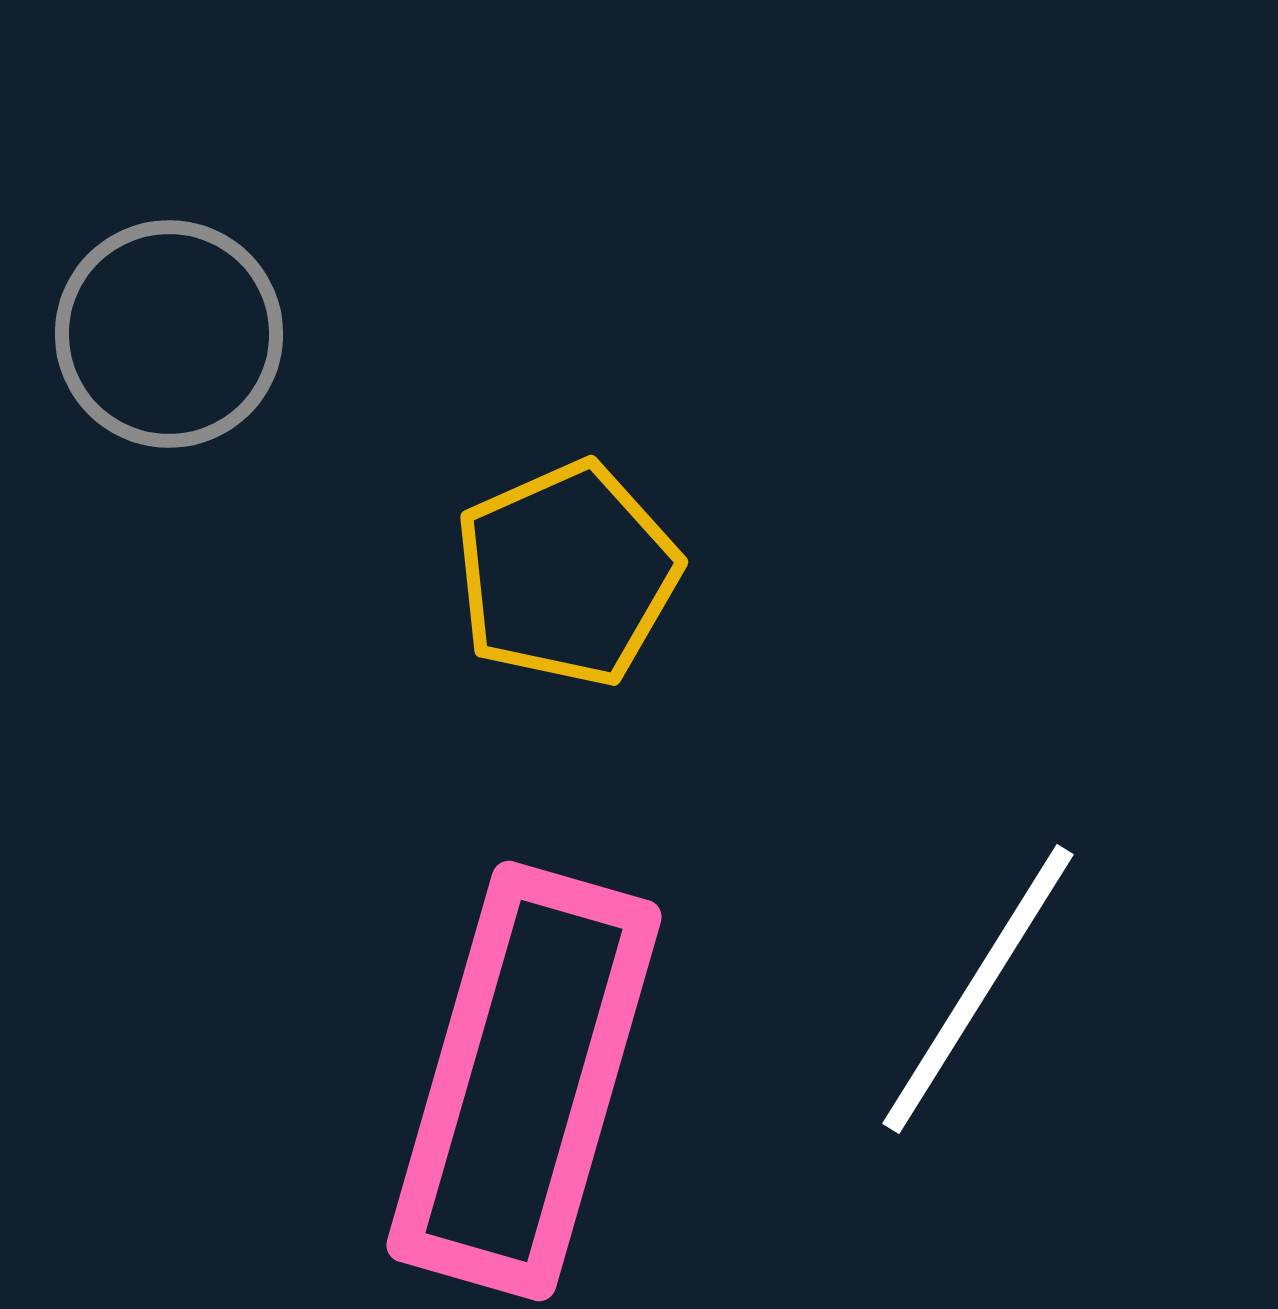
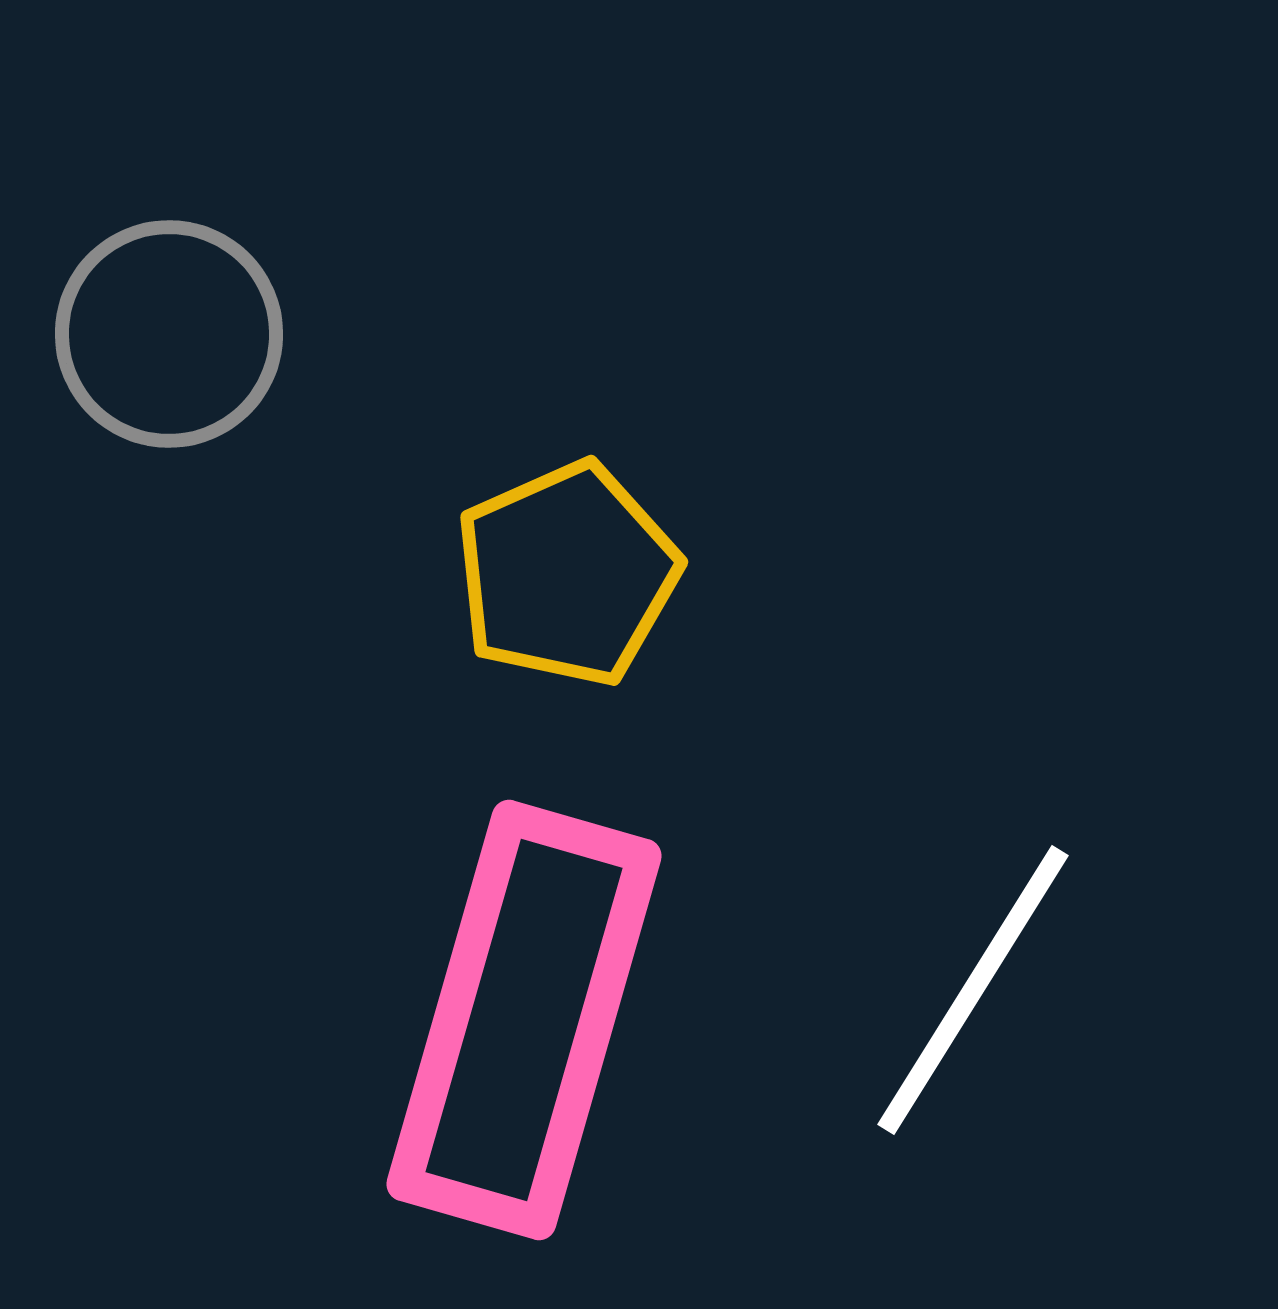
white line: moved 5 px left, 1 px down
pink rectangle: moved 61 px up
